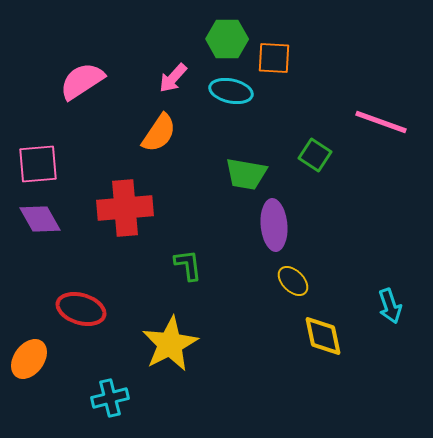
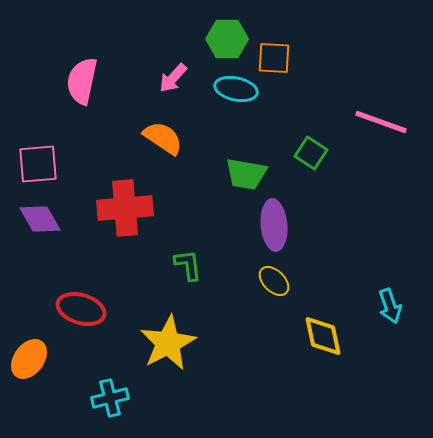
pink semicircle: rotated 45 degrees counterclockwise
cyan ellipse: moved 5 px right, 2 px up
orange semicircle: moved 4 px right, 5 px down; rotated 90 degrees counterclockwise
green square: moved 4 px left, 2 px up
yellow ellipse: moved 19 px left
yellow star: moved 2 px left, 1 px up
